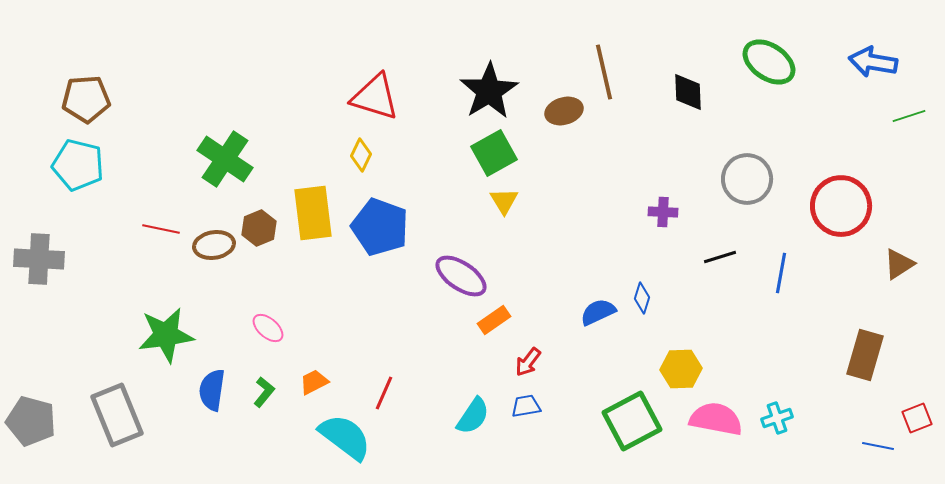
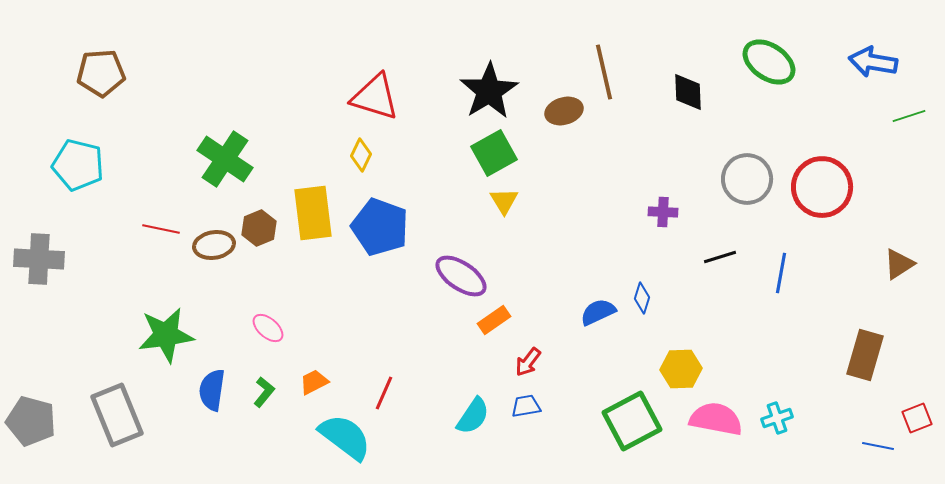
brown pentagon at (86, 99): moved 15 px right, 26 px up
red circle at (841, 206): moved 19 px left, 19 px up
